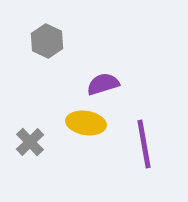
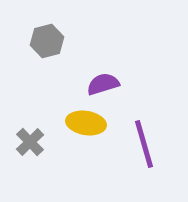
gray hexagon: rotated 20 degrees clockwise
purple line: rotated 6 degrees counterclockwise
